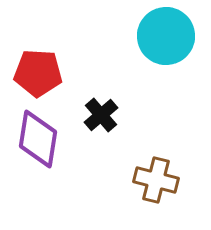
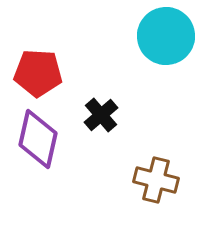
purple diamond: rotated 4 degrees clockwise
